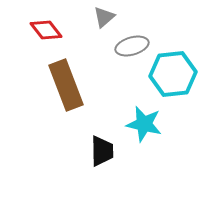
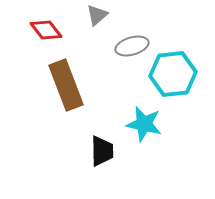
gray triangle: moved 7 px left, 2 px up
